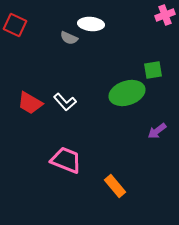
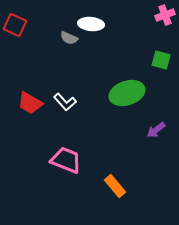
green square: moved 8 px right, 10 px up; rotated 24 degrees clockwise
purple arrow: moved 1 px left, 1 px up
